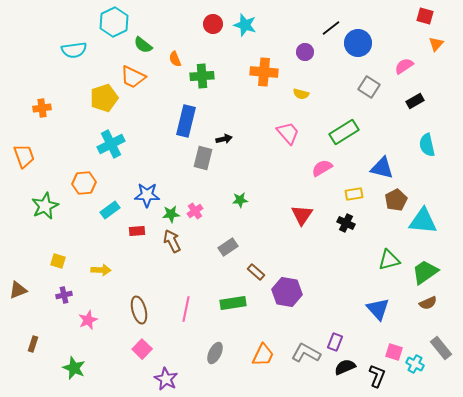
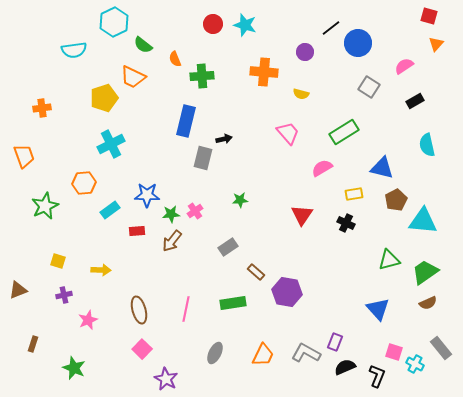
red square at (425, 16): moved 4 px right
brown arrow at (172, 241): rotated 115 degrees counterclockwise
